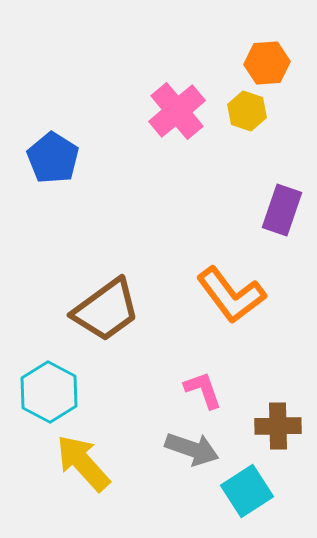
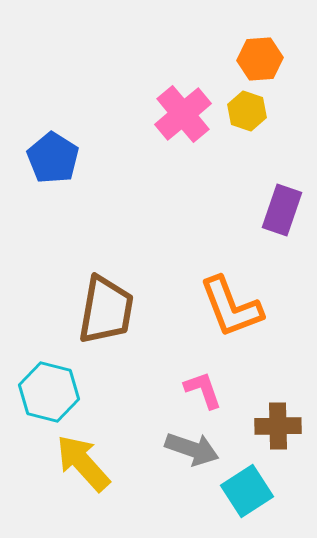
orange hexagon: moved 7 px left, 4 px up
pink cross: moved 6 px right, 3 px down
orange L-shape: moved 12 px down; rotated 16 degrees clockwise
brown trapezoid: rotated 44 degrees counterclockwise
cyan hexagon: rotated 14 degrees counterclockwise
